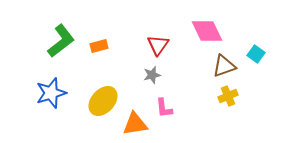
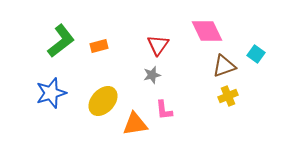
pink L-shape: moved 2 px down
